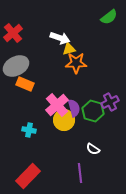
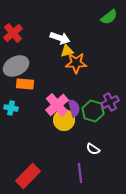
yellow triangle: moved 2 px left, 2 px down
orange rectangle: rotated 18 degrees counterclockwise
cyan cross: moved 18 px left, 22 px up
